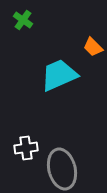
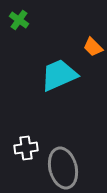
green cross: moved 4 px left
gray ellipse: moved 1 px right, 1 px up
